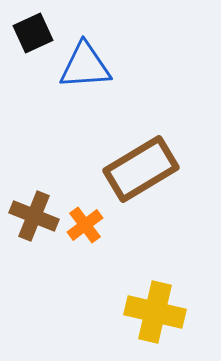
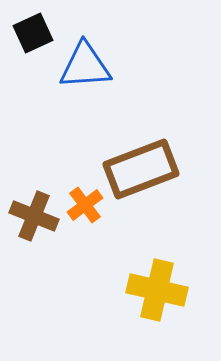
brown rectangle: rotated 10 degrees clockwise
orange cross: moved 20 px up
yellow cross: moved 2 px right, 22 px up
